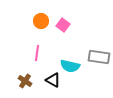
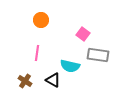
orange circle: moved 1 px up
pink square: moved 20 px right, 9 px down
gray rectangle: moved 1 px left, 2 px up
